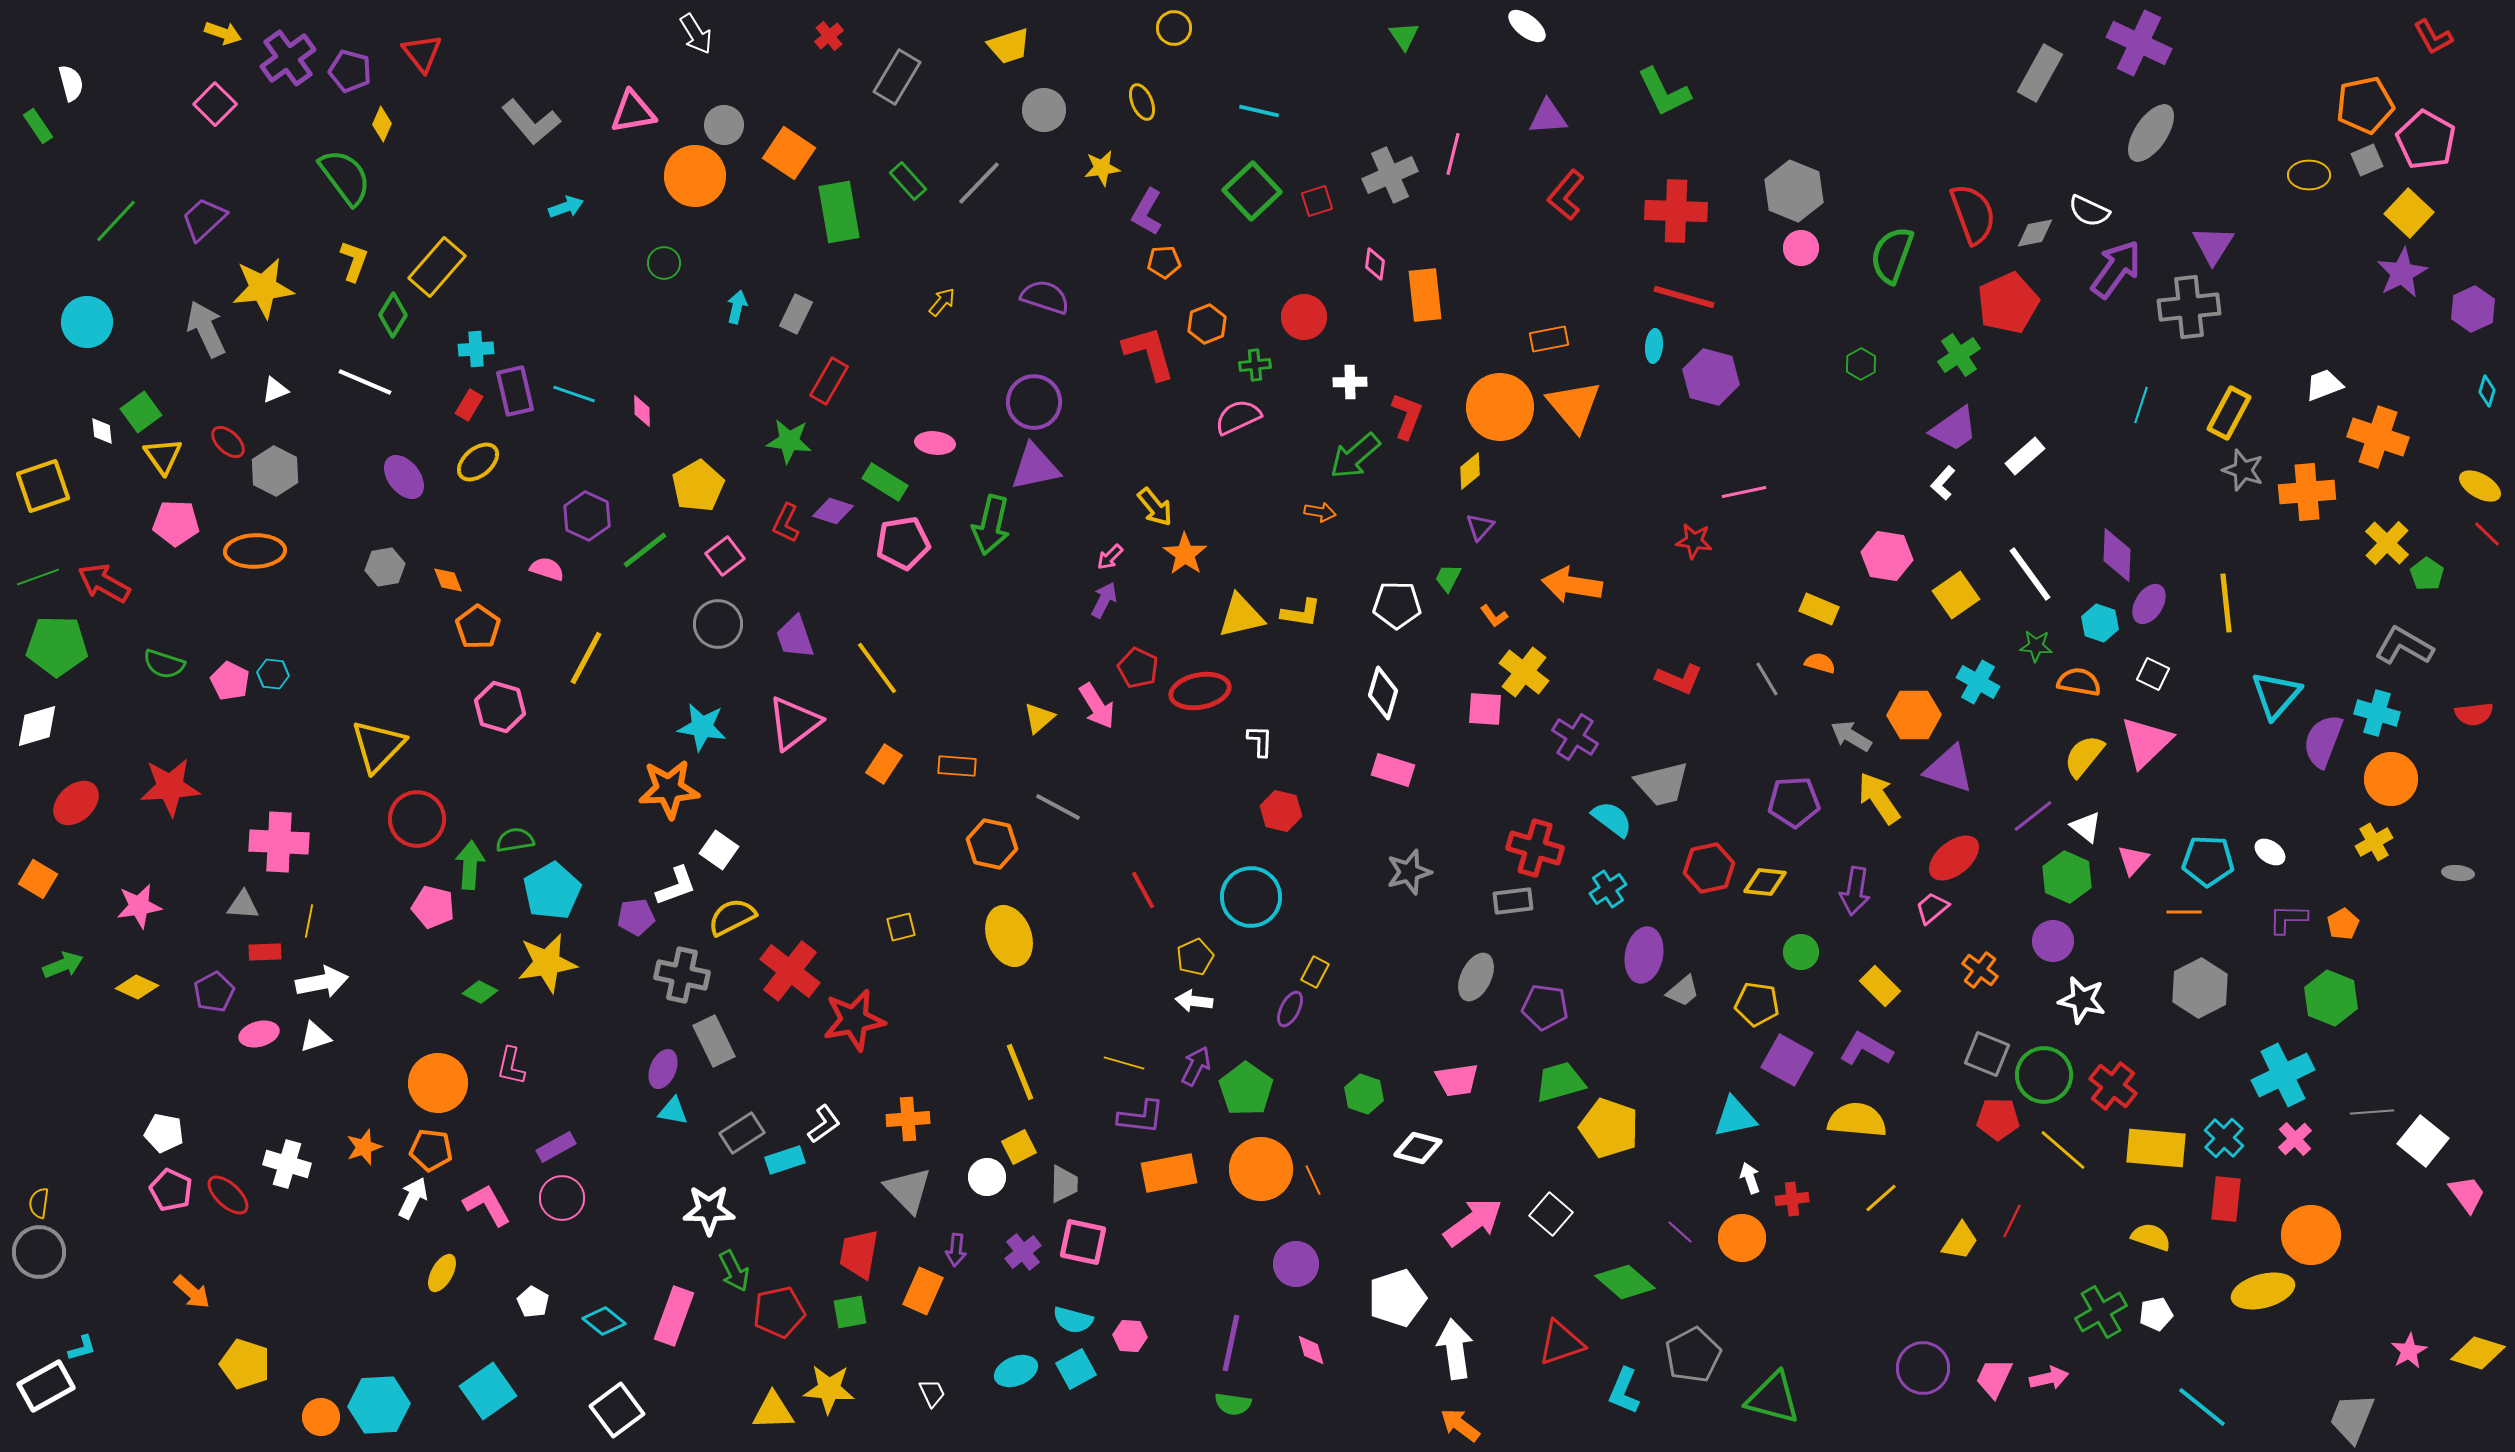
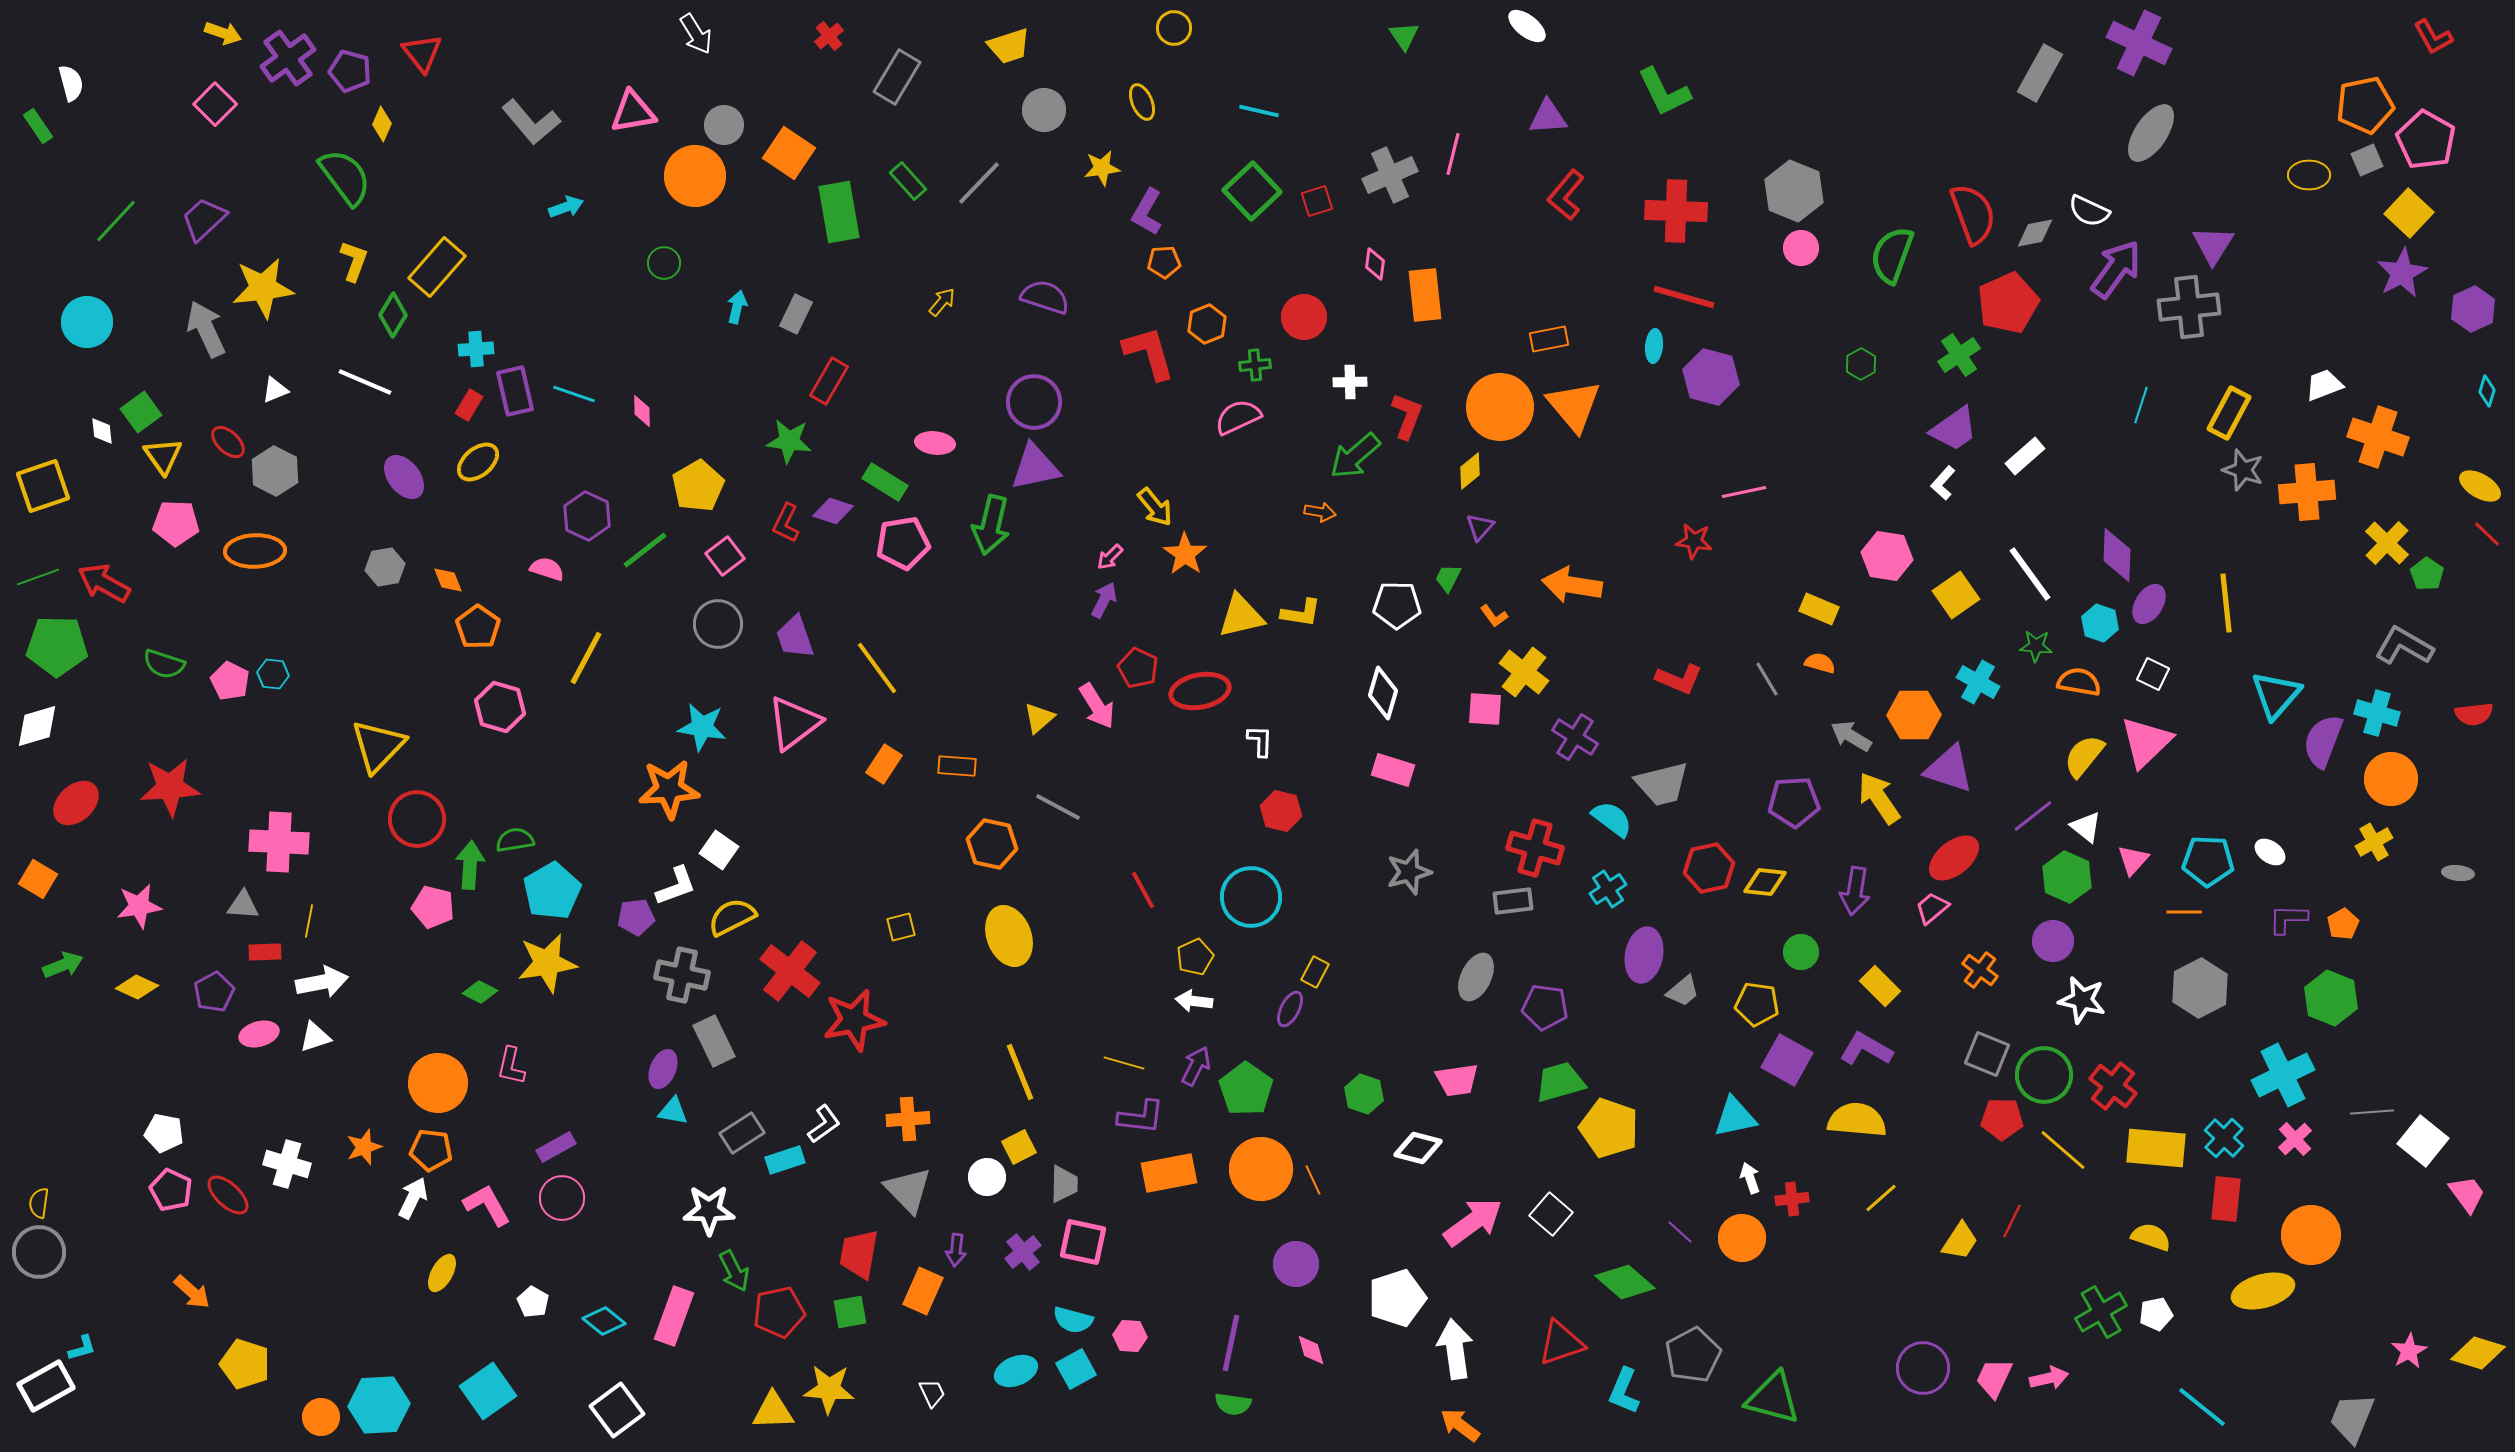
red pentagon at (1998, 1119): moved 4 px right
